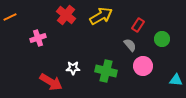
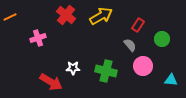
cyan triangle: moved 5 px left
